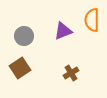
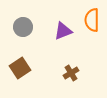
gray circle: moved 1 px left, 9 px up
